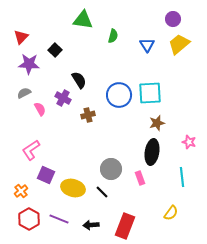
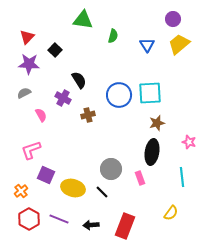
red triangle: moved 6 px right
pink semicircle: moved 1 px right, 6 px down
pink L-shape: rotated 15 degrees clockwise
